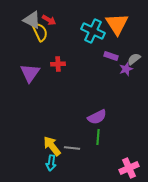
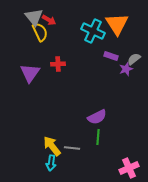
gray triangle: moved 2 px right, 3 px up; rotated 24 degrees clockwise
